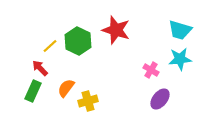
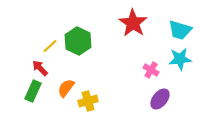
red star: moved 17 px right, 7 px up; rotated 16 degrees clockwise
